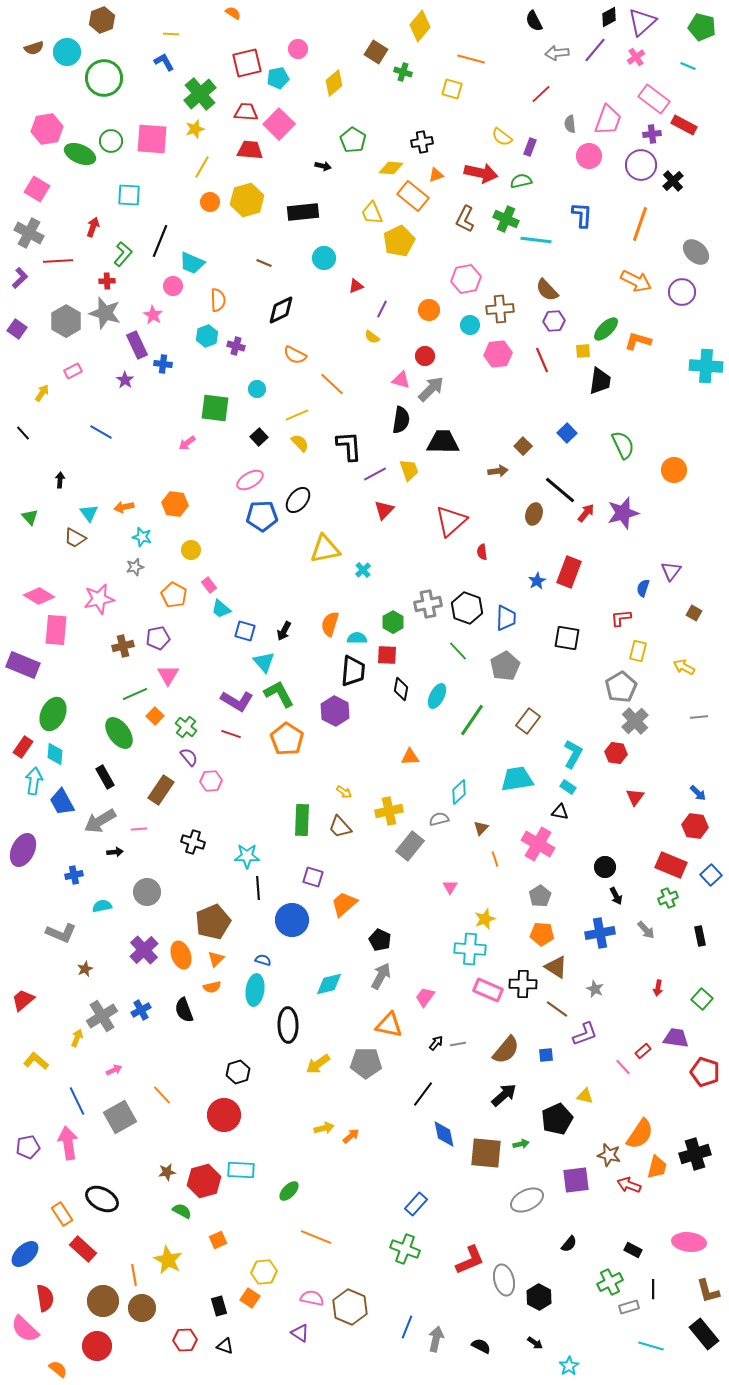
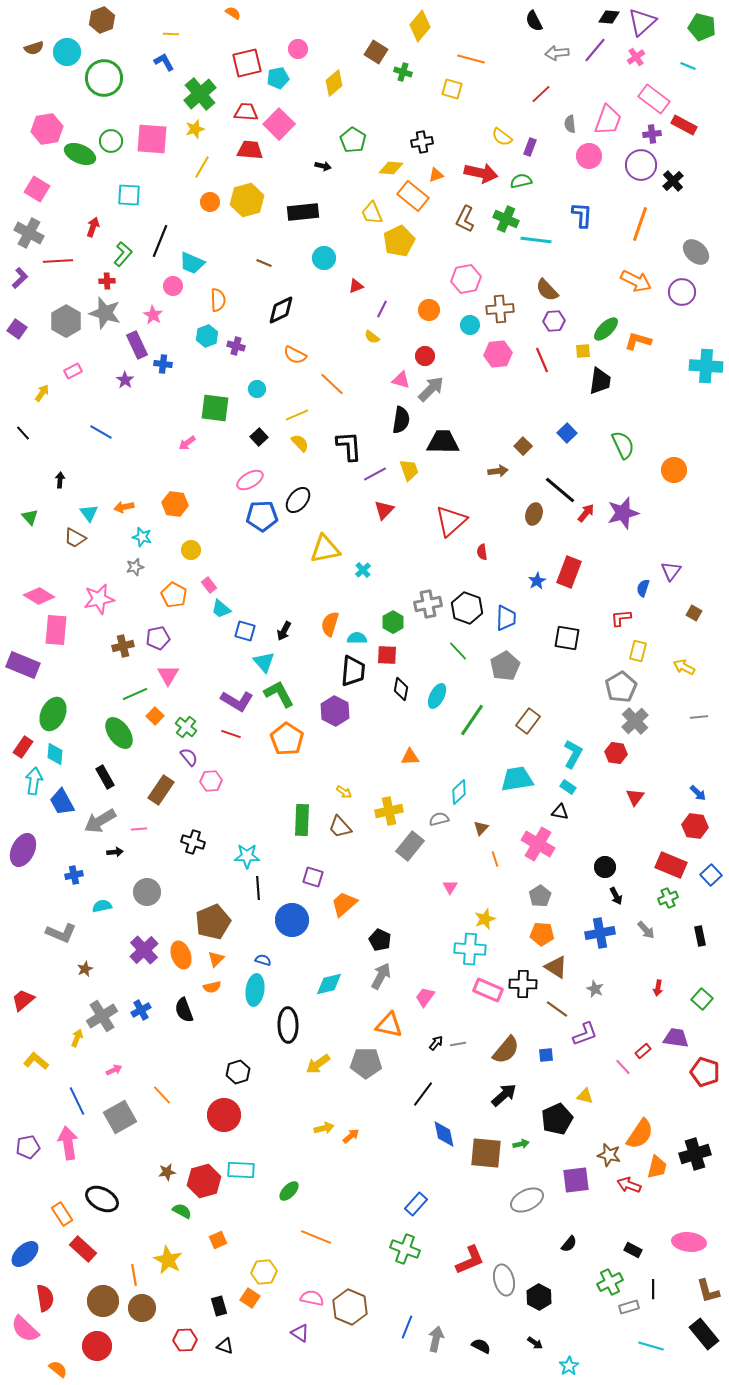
black diamond at (609, 17): rotated 35 degrees clockwise
